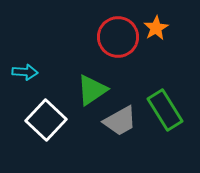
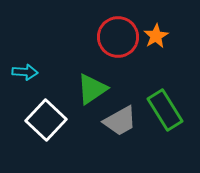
orange star: moved 8 px down
green triangle: moved 1 px up
